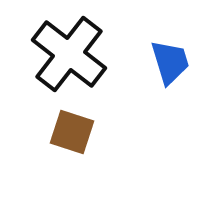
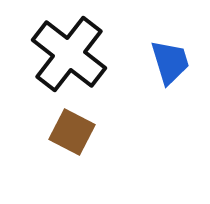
brown square: rotated 9 degrees clockwise
